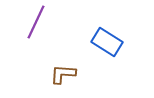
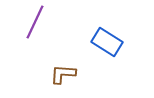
purple line: moved 1 px left
